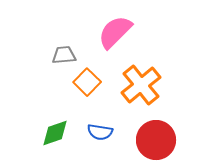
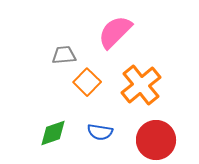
green diamond: moved 2 px left
